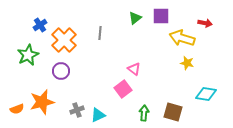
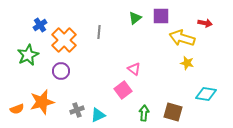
gray line: moved 1 px left, 1 px up
pink square: moved 1 px down
